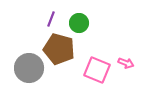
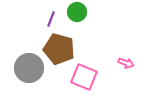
green circle: moved 2 px left, 11 px up
pink square: moved 13 px left, 7 px down
